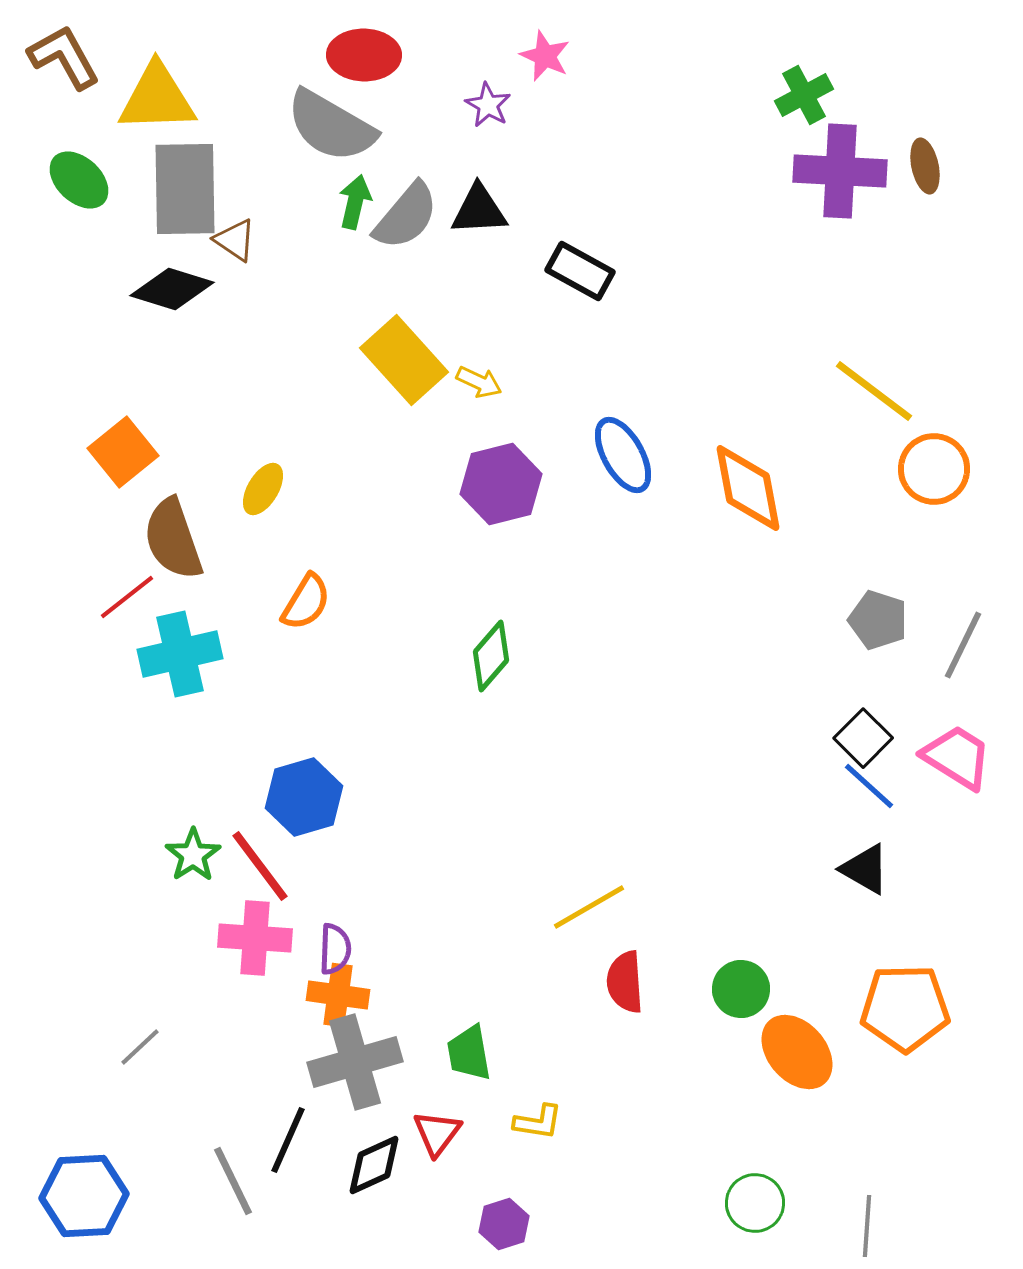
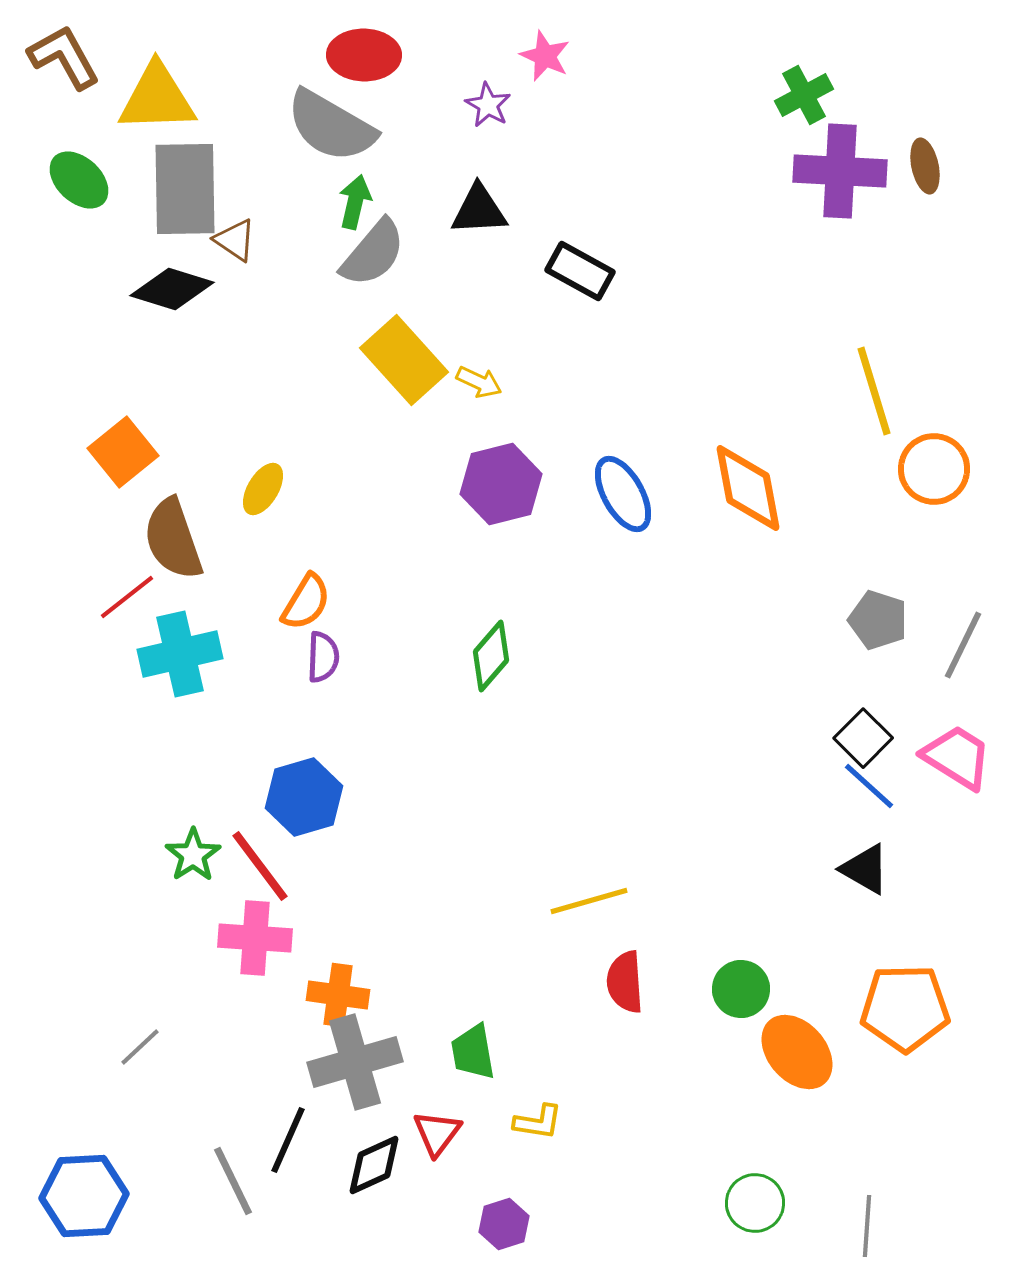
gray semicircle at (406, 216): moved 33 px left, 37 px down
yellow line at (874, 391): rotated 36 degrees clockwise
blue ellipse at (623, 455): moved 39 px down
yellow line at (589, 907): moved 6 px up; rotated 14 degrees clockwise
purple semicircle at (335, 949): moved 12 px left, 292 px up
green trapezoid at (469, 1053): moved 4 px right, 1 px up
